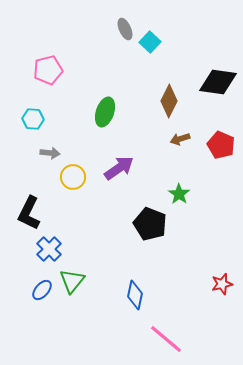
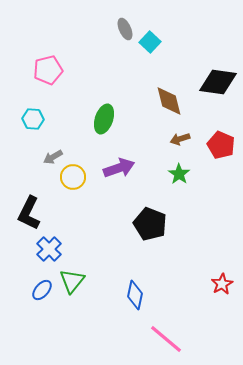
brown diamond: rotated 40 degrees counterclockwise
green ellipse: moved 1 px left, 7 px down
gray arrow: moved 3 px right, 4 px down; rotated 144 degrees clockwise
purple arrow: rotated 16 degrees clockwise
green star: moved 20 px up
red star: rotated 15 degrees counterclockwise
